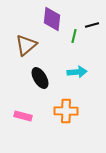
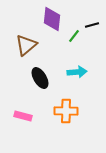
green line: rotated 24 degrees clockwise
